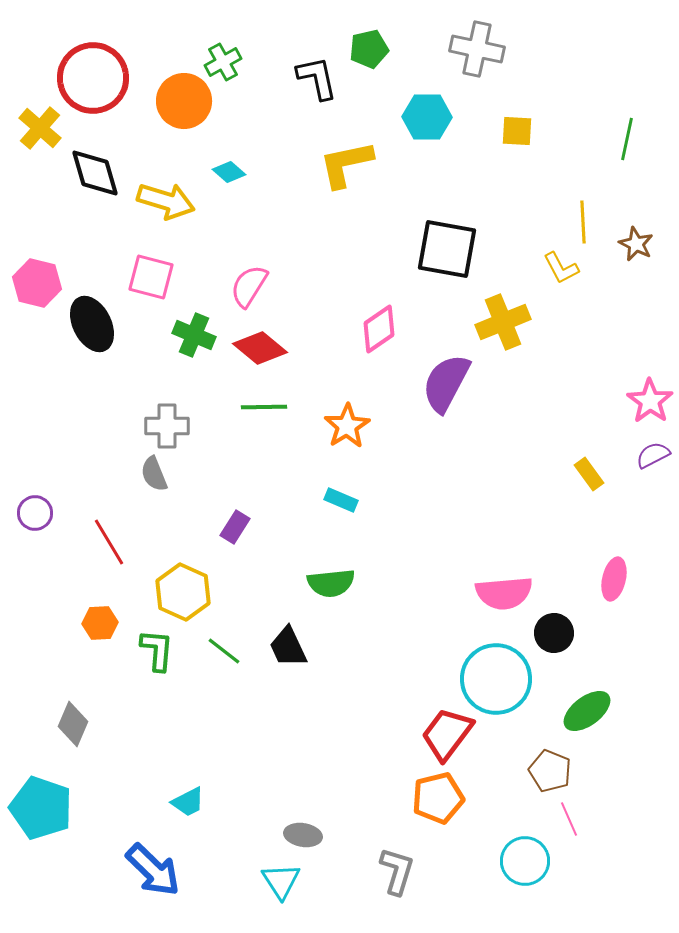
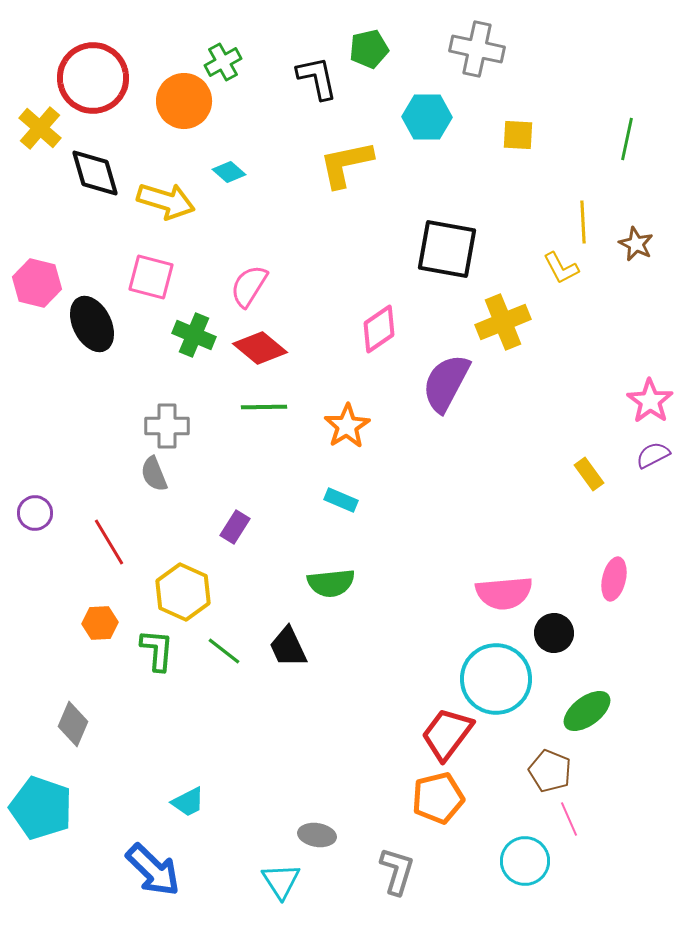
yellow square at (517, 131): moved 1 px right, 4 px down
gray ellipse at (303, 835): moved 14 px right
